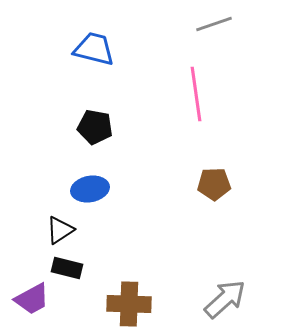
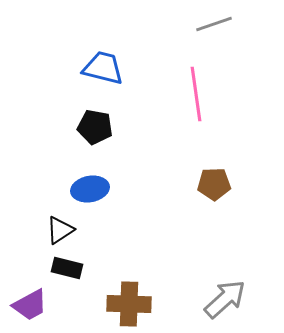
blue trapezoid: moved 9 px right, 19 px down
purple trapezoid: moved 2 px left, 6 px down
